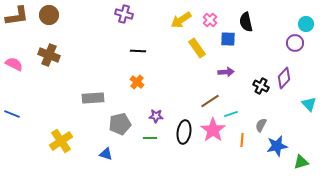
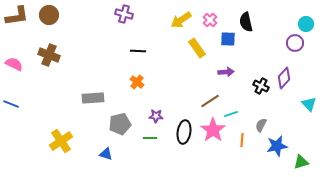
blue line: moved 1 px left, 10 px up
